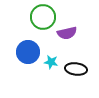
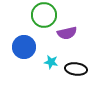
green circle: moved 1 px right, 2 px up
blue circle: moved 4 px left, 5 px up
